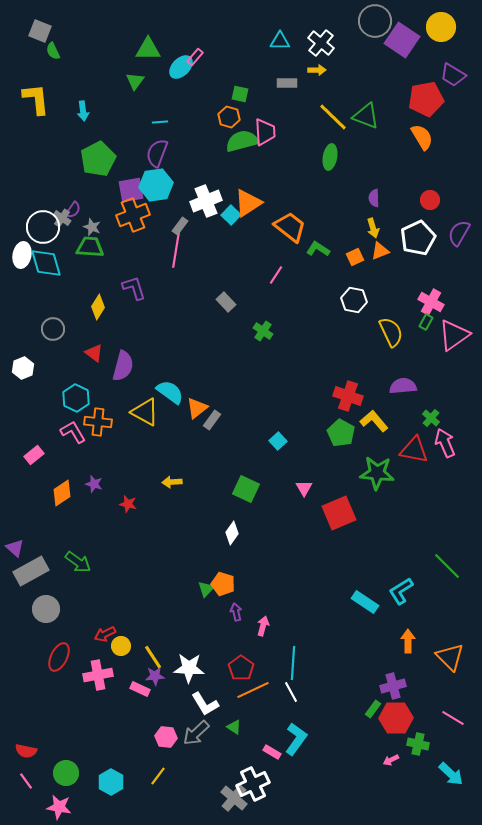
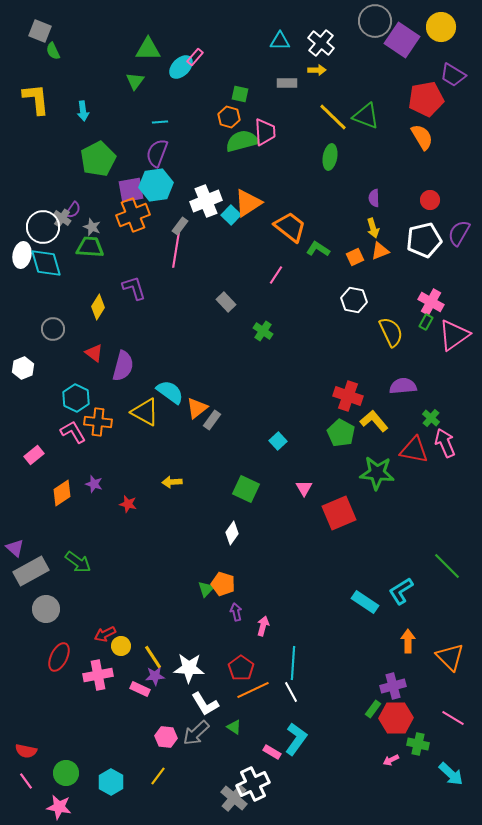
white pentagon at (418, 238): moved 6 px right, 2 px down; rotated 12 degrees clockwise
